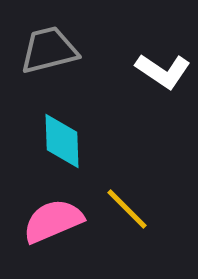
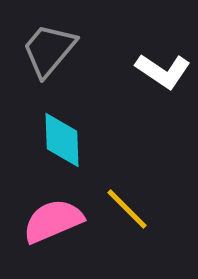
gray trapezoid: rotated 36 degrees counterclockwise
cyan diamond: moved 1 px up
